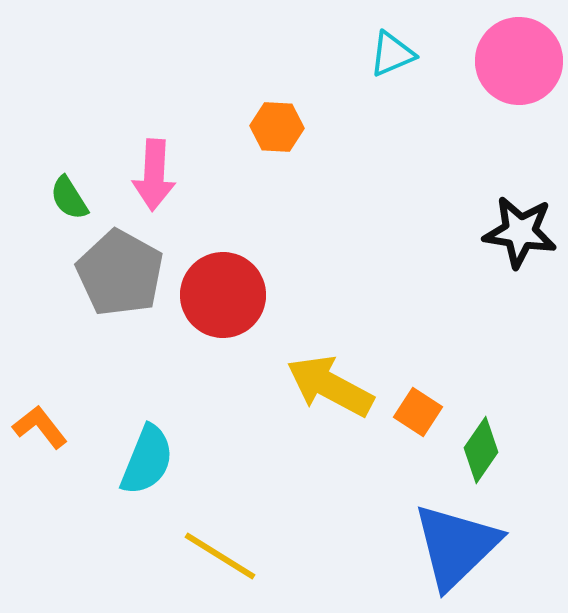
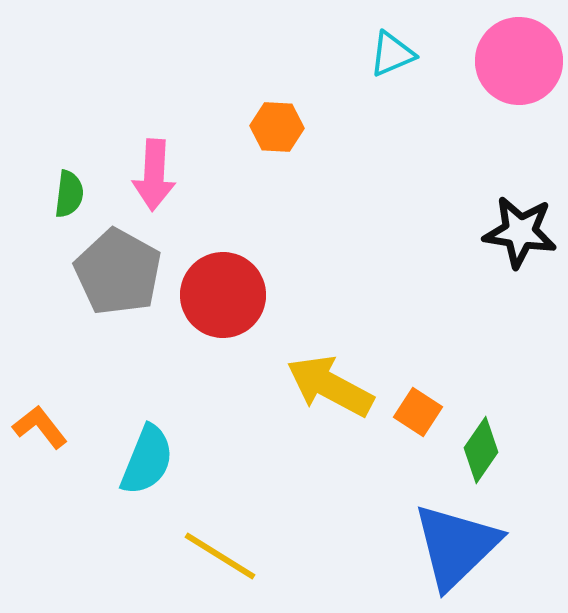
green semicircle: moved 4 px up; rotated 141 degrees counterclockwise
gray pentagon: moved 2 px left, 1 px up
